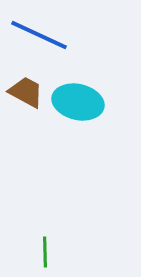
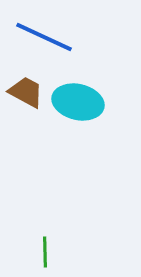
blue line: moved 5 px right, 2 px down
